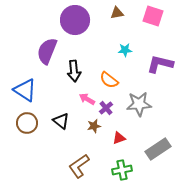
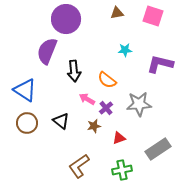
purple circle: moved 9 px left, 1 px up
orange semicircle: moved 2 px left
